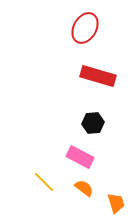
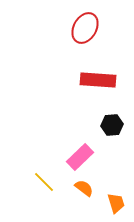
red rectangle: moved 4 px down; rotated 12 degrees counterclockwise
black hexagon: moved 19 px right, 2 px down
pink rectangle: rotated 72 degrees counterclockwise
